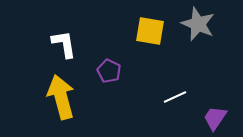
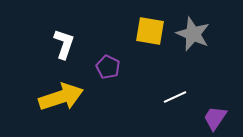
gray star: moved 5 px left, 10 px down
white L-shape: rotated 28 degrees clockwise
purple pentagon: moved 1 px left, 4 px up
yellow arrow: rotated 87 degrees clockwise
